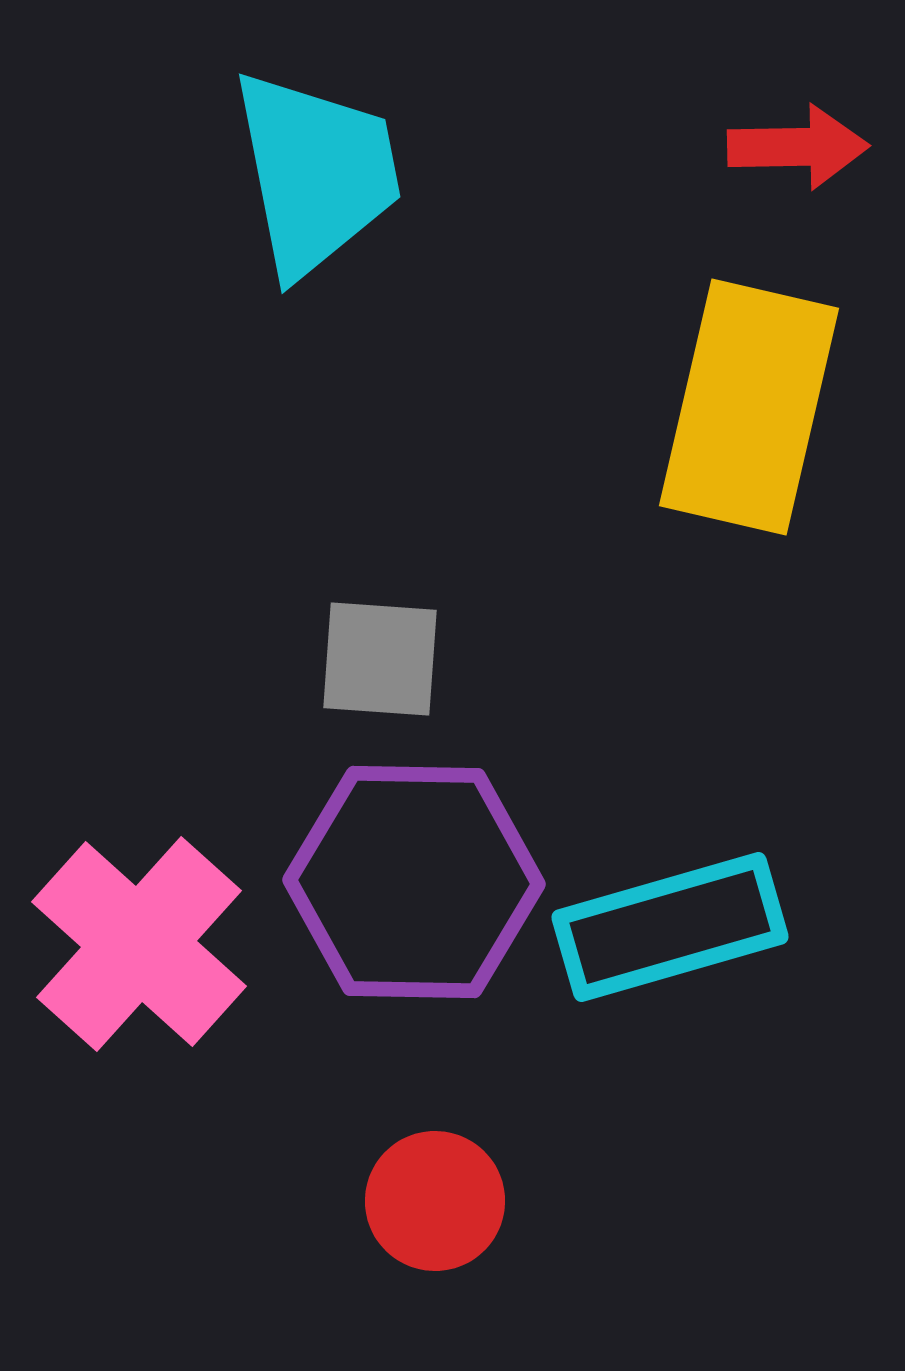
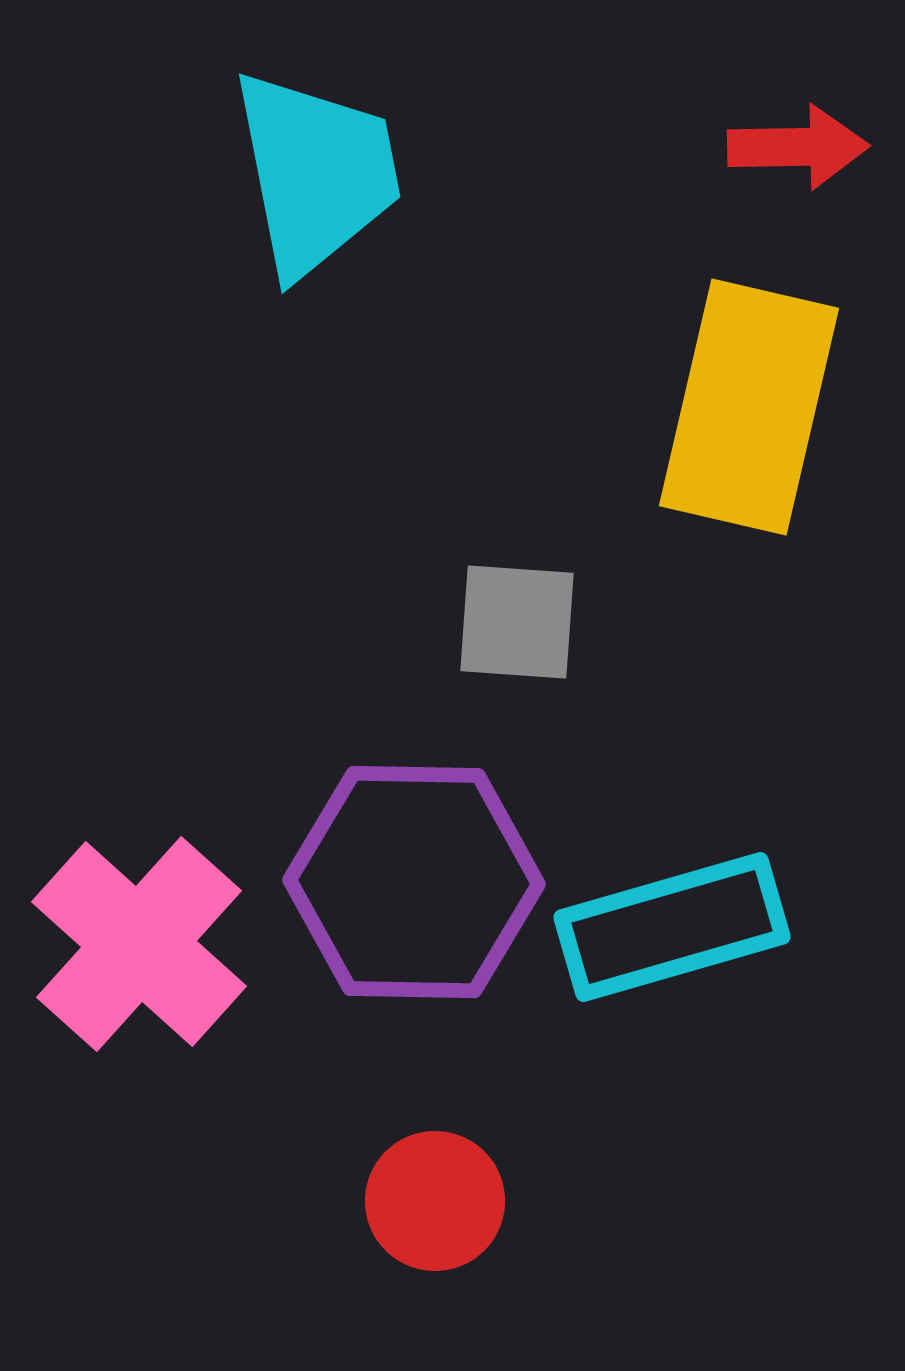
gray square: moved 137 px right, 37 px up
cyan rectangle: moved 2 px right
